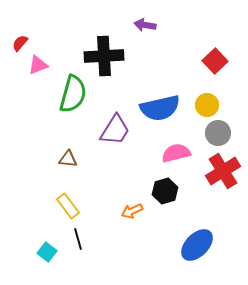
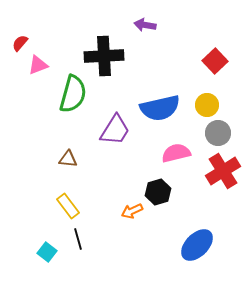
black hexagon: moved 7 px left, 1 px down
